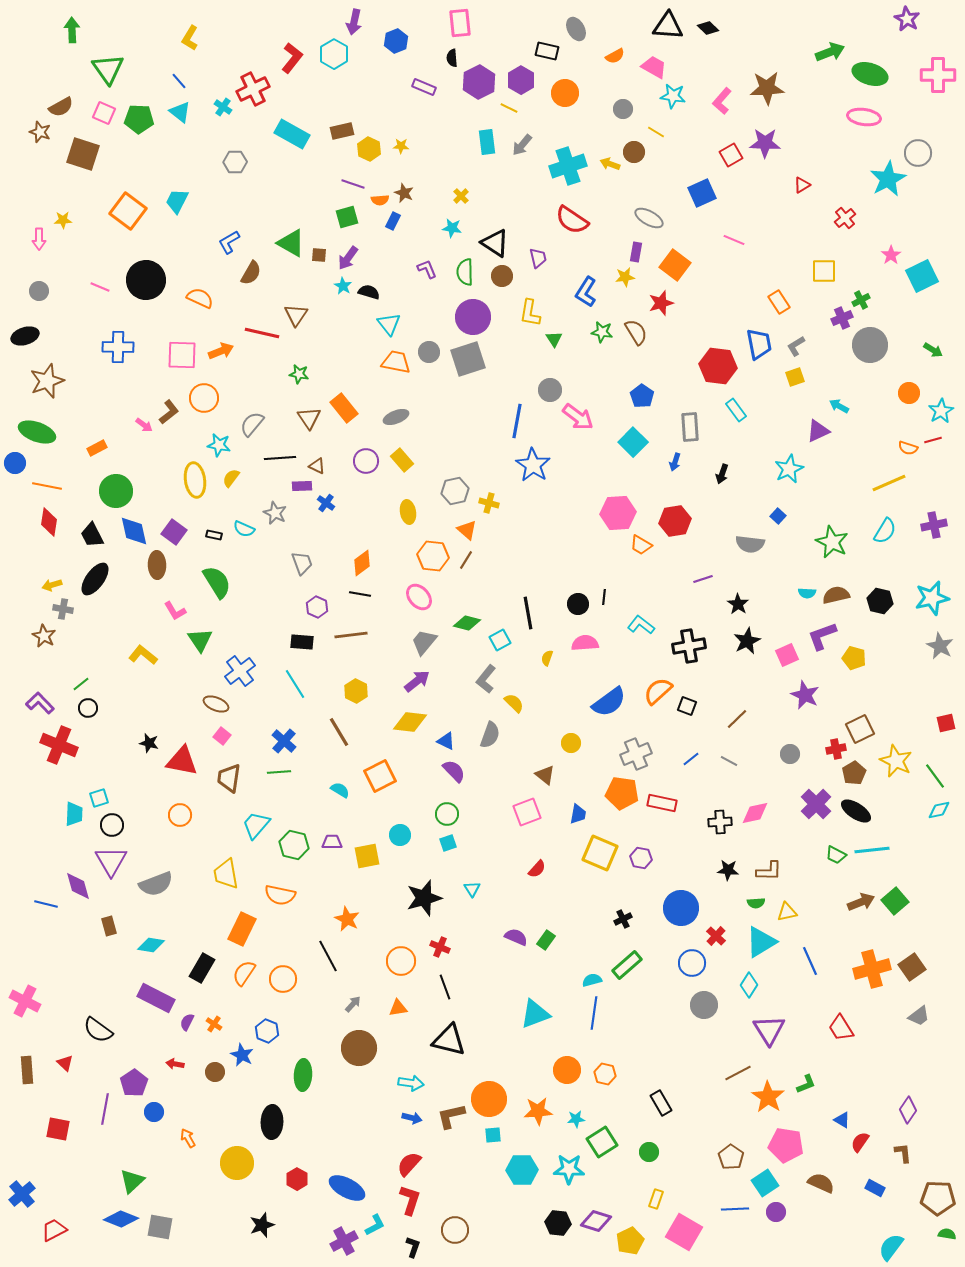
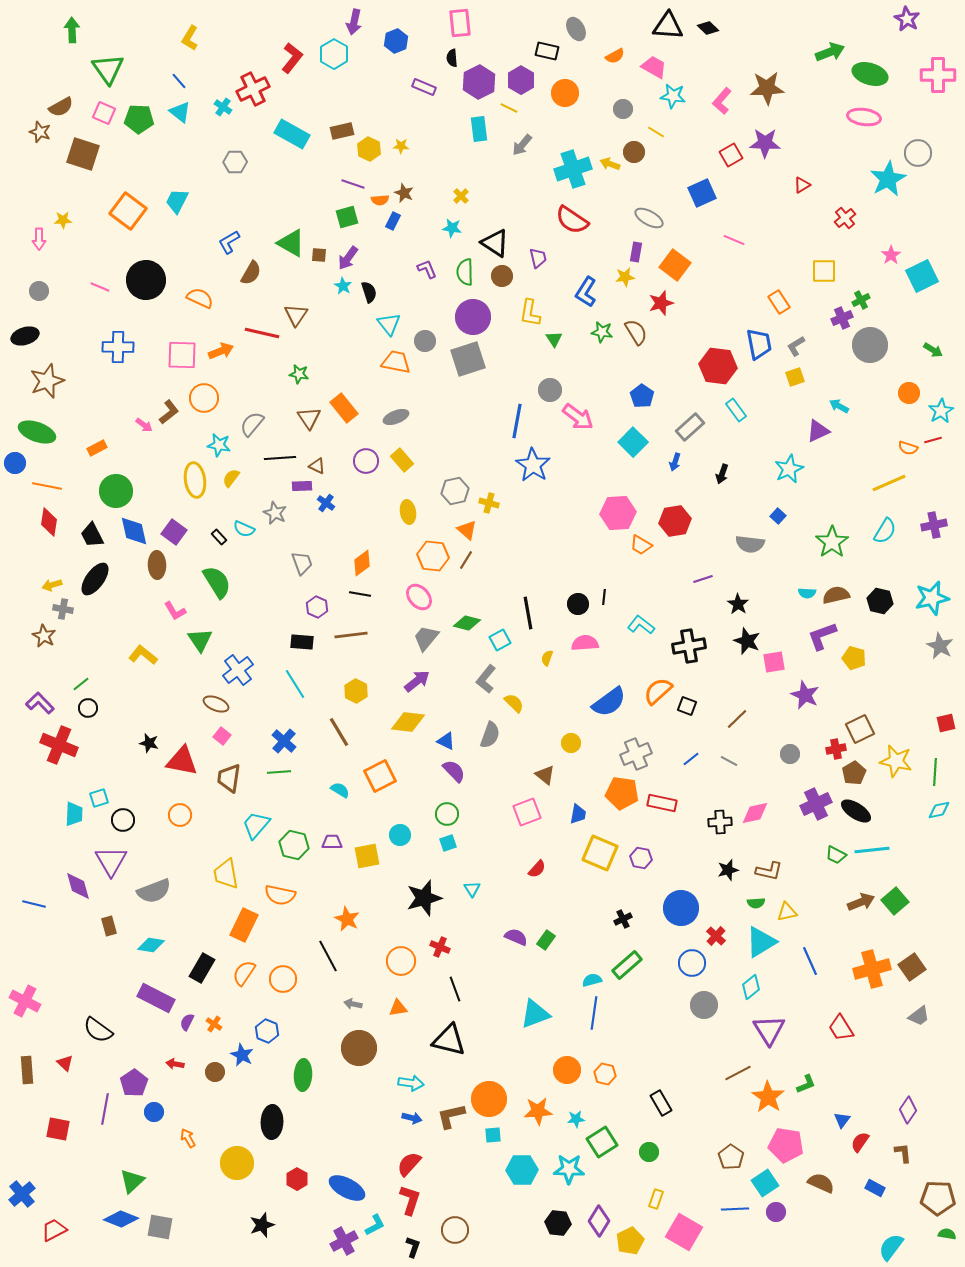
cyan rectangle at (487, 142): moved 8 px left, 13 px up
cyan cross at (568, 166): moved 5 px right, 3 px down
black semicircle at (369, 292): rotated 55 degrees clockwise
gray circle at (429, 352): moved 4 px left, 11 px up
gray rectangle at (690, 427): rotated 52 degrees clockwise
black rectangle at (214, 535): moved 5 px right, 2 px down; rotated 35 degrees clockwise
green star at (832, 542): rotated 12 degrees clockwise
black star at (747, 641): rotated 24 degrees counterclockwise
gray trapezoid at (424, 642): moved 2 px right, 4 px up
pink square at (787, 655): moved 13 px left, 7 px down; rotated 15 degrees clockwise
blue cross at (240, 671): moved 2 px left, 1 px up
yellow diamond at (410, 722): moved 2 px left
yellow star at (896, 761): rotated 12 degrees counterclockwise
green line at (935, 776): moved 4 px up; rotated 40 degrees clockwise
purple cross at (816, 804): rotated 20 degrees clockwise
black circle at (112, 825): moved 11 px right, 5 px up
black star at (728, 870): rotated 20 degrees counterclockwise
brown L-shape at (769, 871): rotated 12 degrees clockwise
gray semicircle at (156, 884): moved 2 px left, 7 px down
blue line at (46, 904): moved 12 px left
orange rectangle at (242, 929): moved 2 px right, 4 px up
cyan diamond at (749, 985): moved 2 px right, 2 px down; rotated 20 degrees clockwise
black line at (445, 987): moved 10 px right, 2 px down
gray arrow at (353, 1004): rotated 120 degrees counterclockwise
blue triangle at (842, 1120): rotated 36 degrees clockwise
purple diamond at (596, 1221): moved 3 px right; rotated 76 degrees counterclockwise
